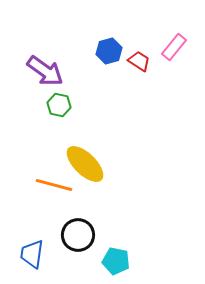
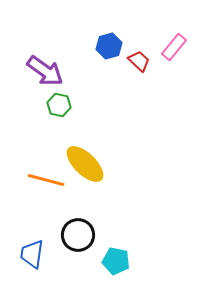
blue hexagon: moved 5 px up
red trapezoid: rotated 10 degrees clockwise
orange line: moved 8 px left, 5 px up
